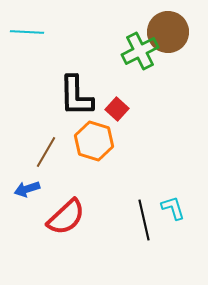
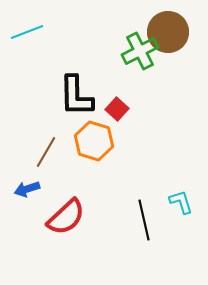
cyan line: rotated 24 degrees counterclockwise
cyan L-shape: moved 8 px right, 6 px up
